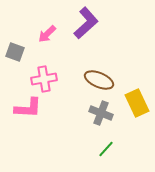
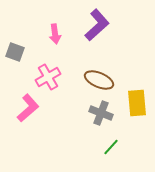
purple L-shape: moved 11 px right, 2 px down
pink arrow: moved 8 px right; rotated 54 degrees counterclockwise
pink cross: moved 4 px right, 2 px up; rotated 20 degrees counterclockwise
yellow rectangle: rotated 20 degrees clockwise
pink L-shape: rotated 44 degrees counterclockwise
green line: moved 5 px right, 2 px up
